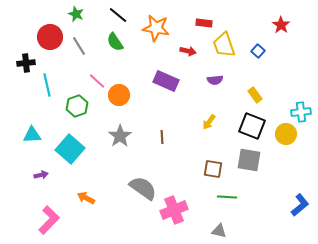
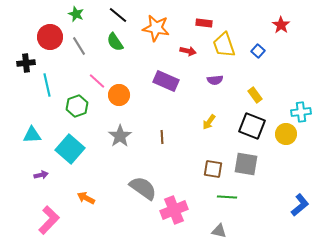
gray square: moved 3 px left, 4 px down
